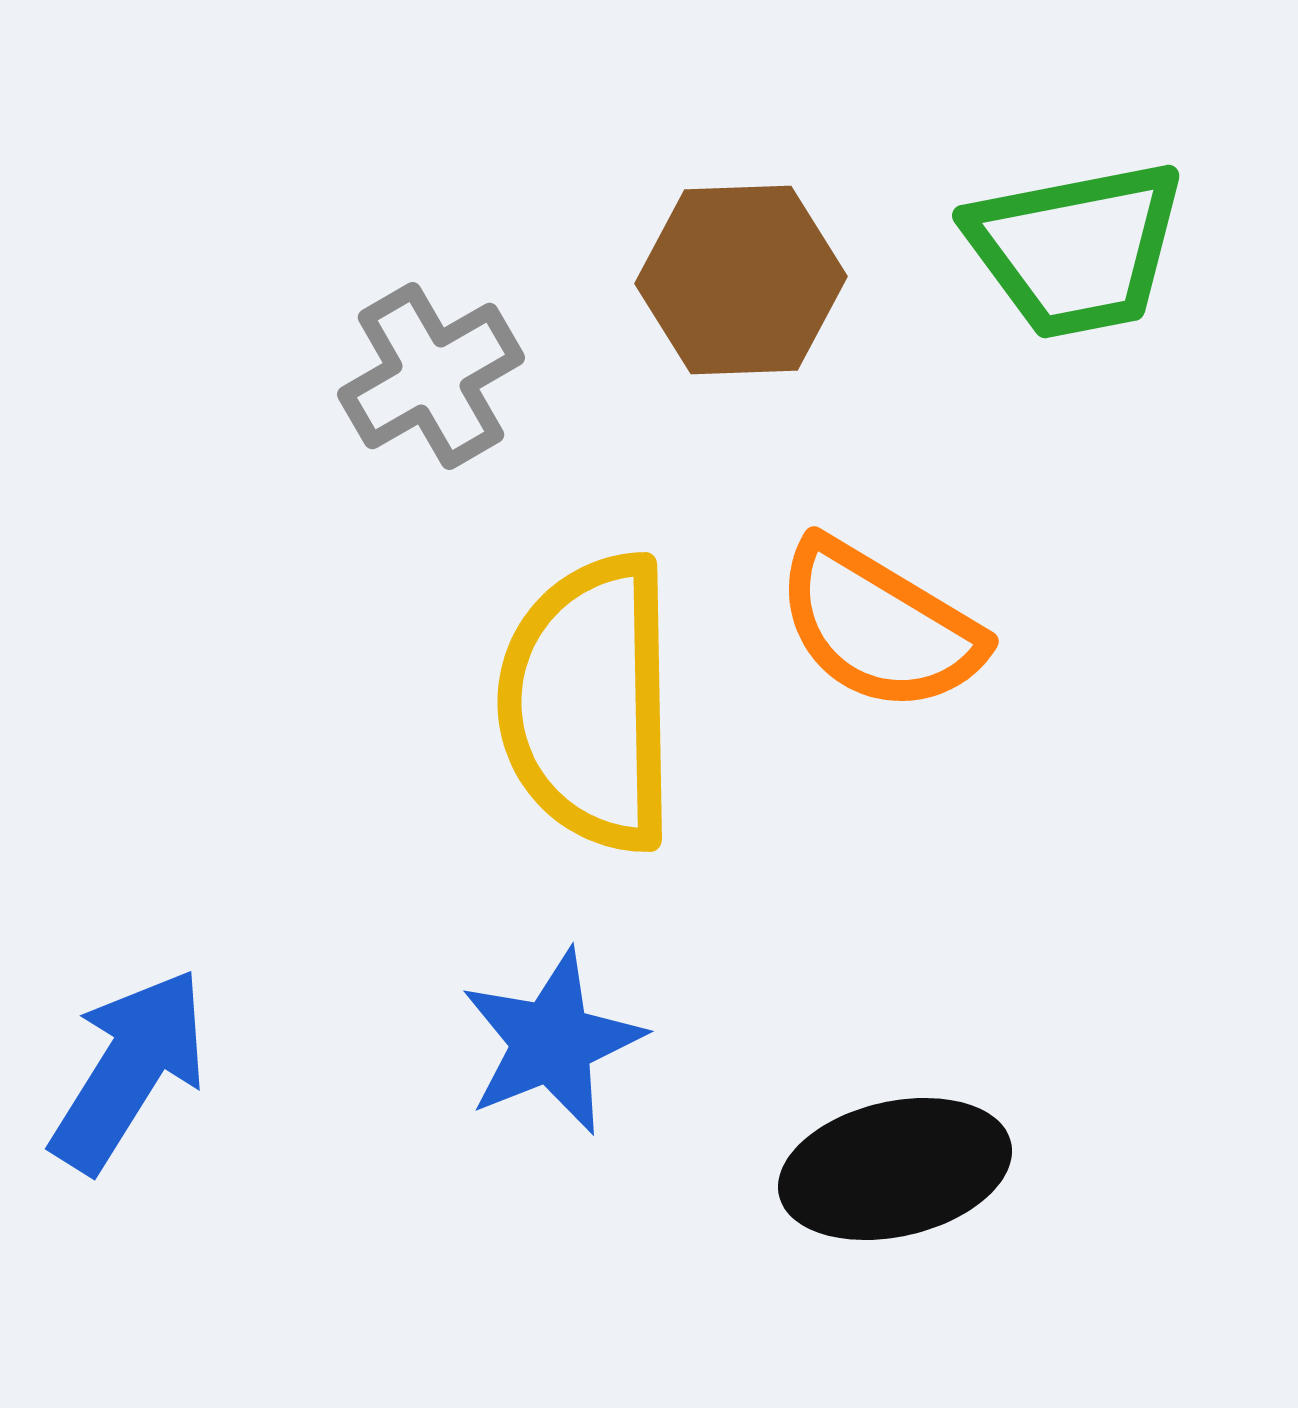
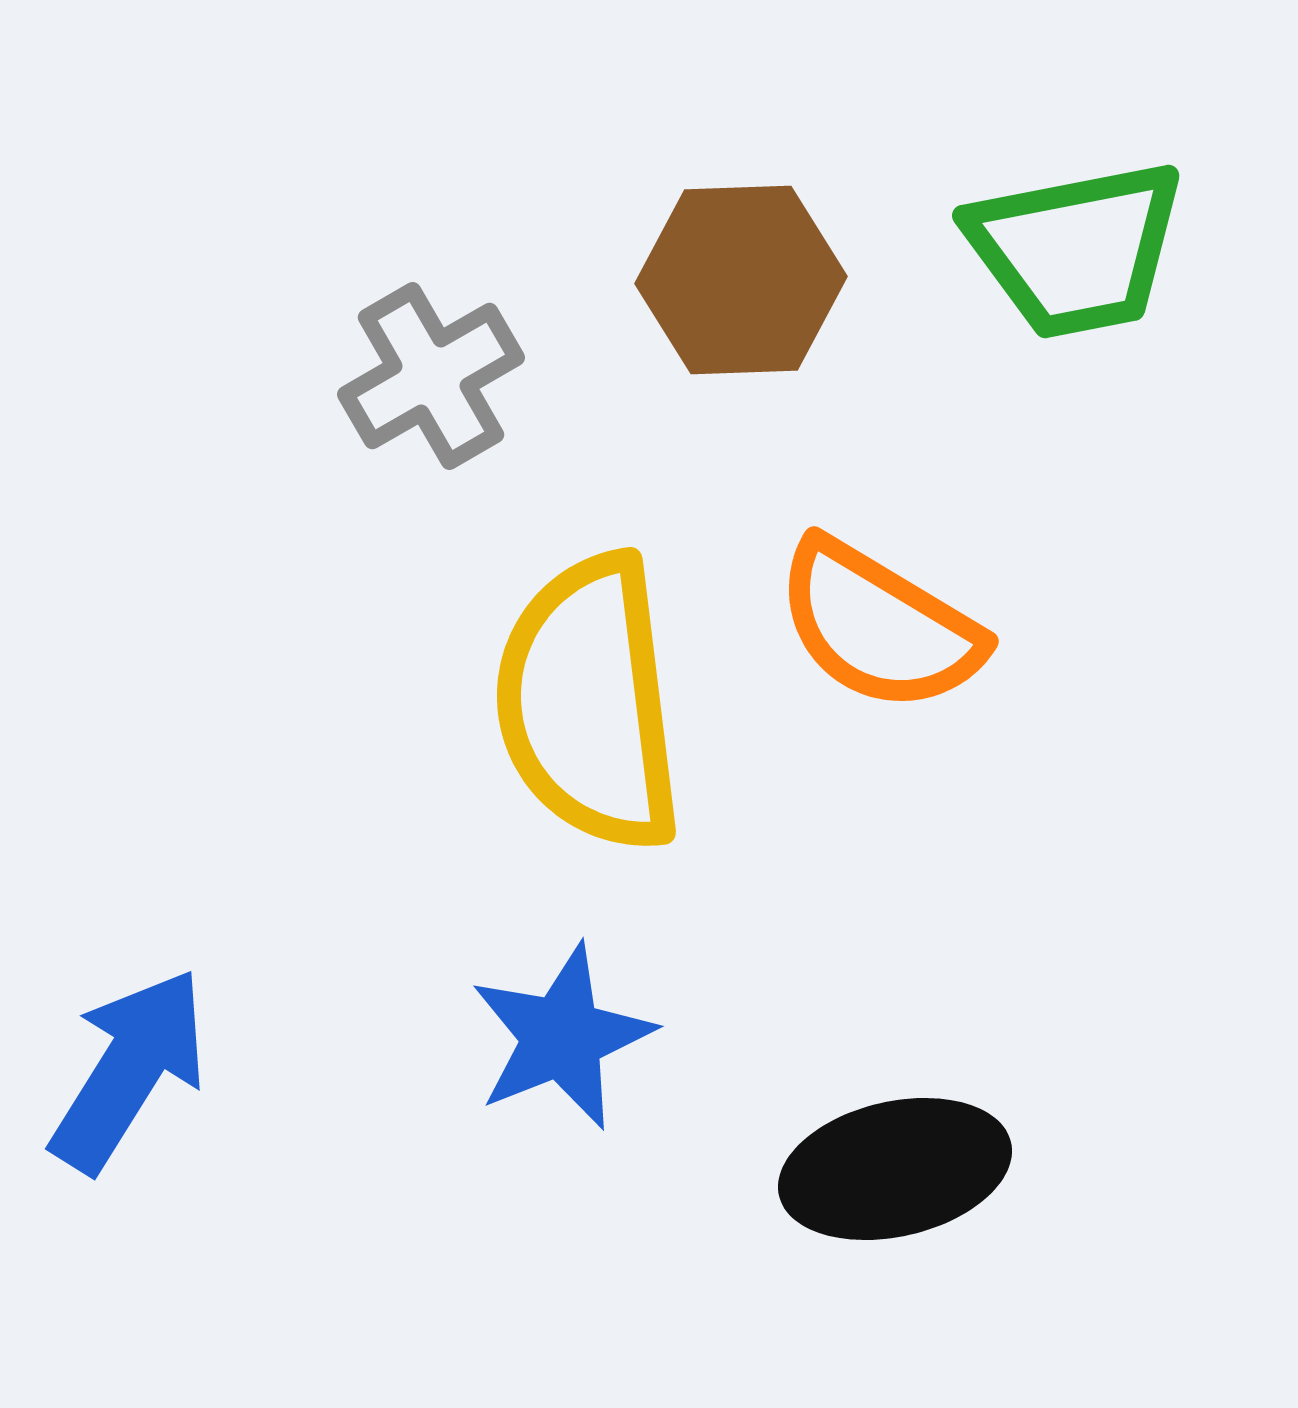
yellow semicircle: rotated 6 degrees counterclockwise
blue star: moved 10 px right, 5 px up
